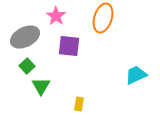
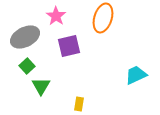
purple square: rotated 20 degrees counterclockwise
